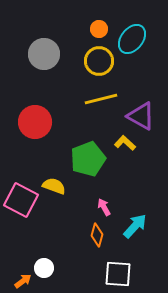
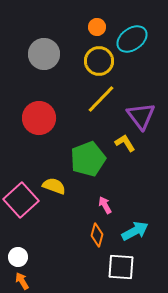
orange circle: moved 2 px left, 2 px up
cyan ellipse: rotated 16 degrees clockwise
yellow line: rotated 32 degrees counterclockwise
purple triangle: rotated 24 degrees clockwise
red circle: moved 4 px right, 4 px up
yellow L-shape: rotated 15 degrees clockwise
pink square: rotated 20 degrees clockwise
pink arrow: moved 1 px right, 2 px up
cyan arrow: moved 5 px down; rotated 20 degrees clockwise
white circle: moved 26 px left, 11 px up
white square: moved 3 px right, 7 px up
orange arrow: moved 1 px left; rotated 84 degrees counterclockwise
